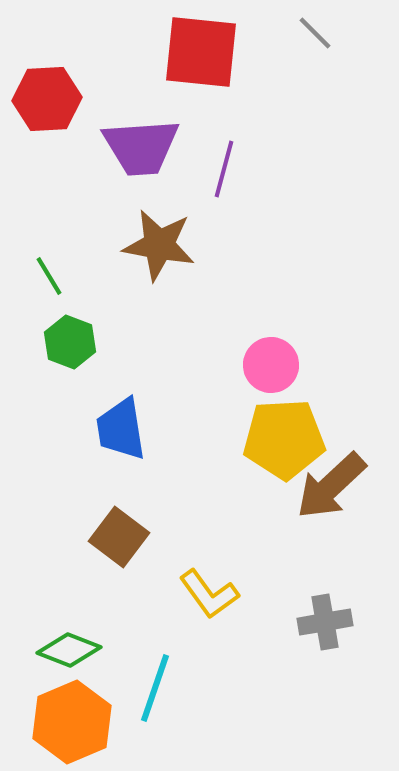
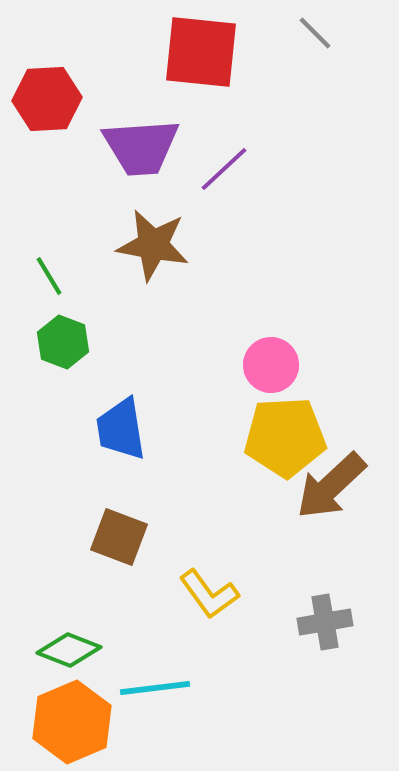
purple line: rotated 32 degrees clockwise
brown star: moved 6 px left
green hexagon: moved 7 px left
yellow pentagon: moved 1 px right, 2 px up
brown square: rotated 16 degrees counterclockwise
cyan line: rotated 64 degrees clockwise
